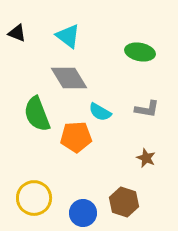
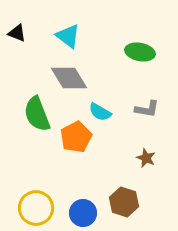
orange pentagon: rotated 24 degrees counterclockwise
yellow circle: moved 2 px right, 10 px down
